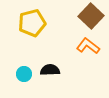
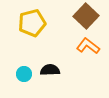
brown square: moved 5 px left
